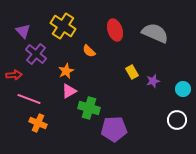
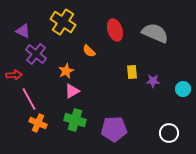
yellow cross: moved 4 px up
purple triangle: rotated 21 degrees counterclockwise
yellow rectangle: rotated 24 degrees clockwise
purple star: rotated 16 degrees clockwise
pink triangle: moved 3 px right
pink line: rotated 40 degrees clockwise
green cross: moved 14 px left, 12 px down
white circle: moved 8 px left, 13 px down
